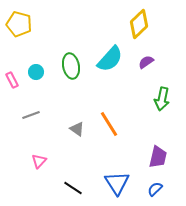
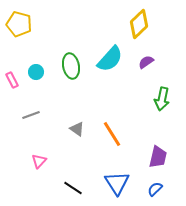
orange line: moved 3 px right, 10 px down
